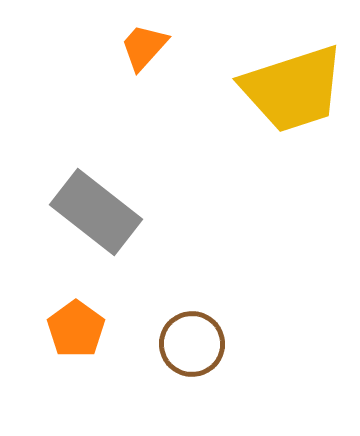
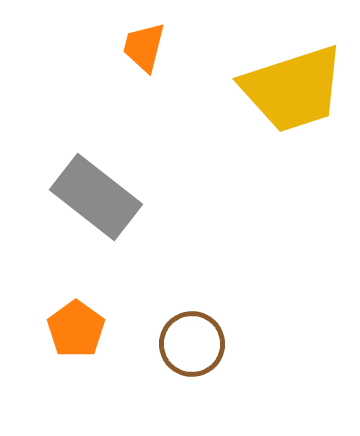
orange trapezoid: rotated 28 degrees counterclockwise
gray rectangle: moved 15 px up
